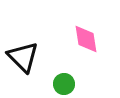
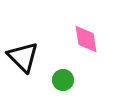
green circle: moved 1 px left, 4 px up
